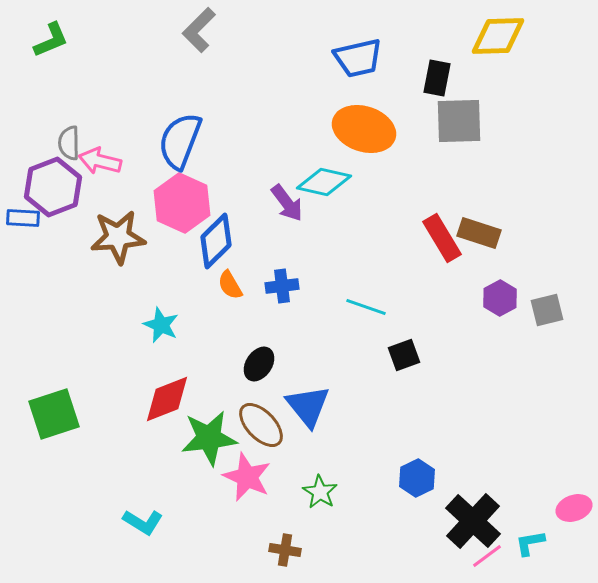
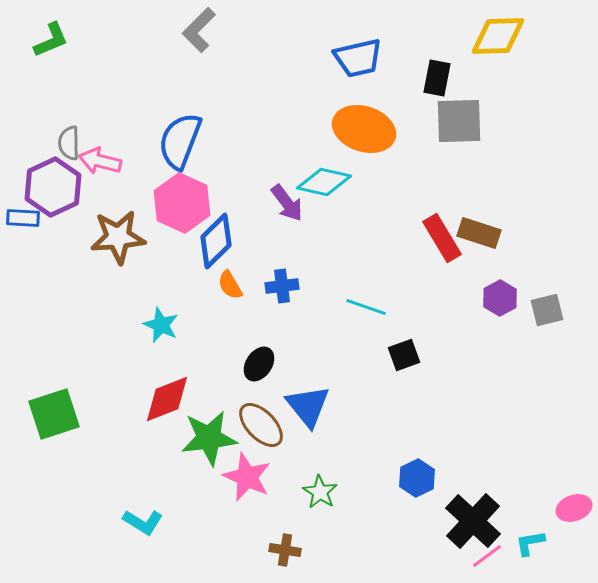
purple hexagon at (53, 187): rotated 4 degrees counterclockwise
